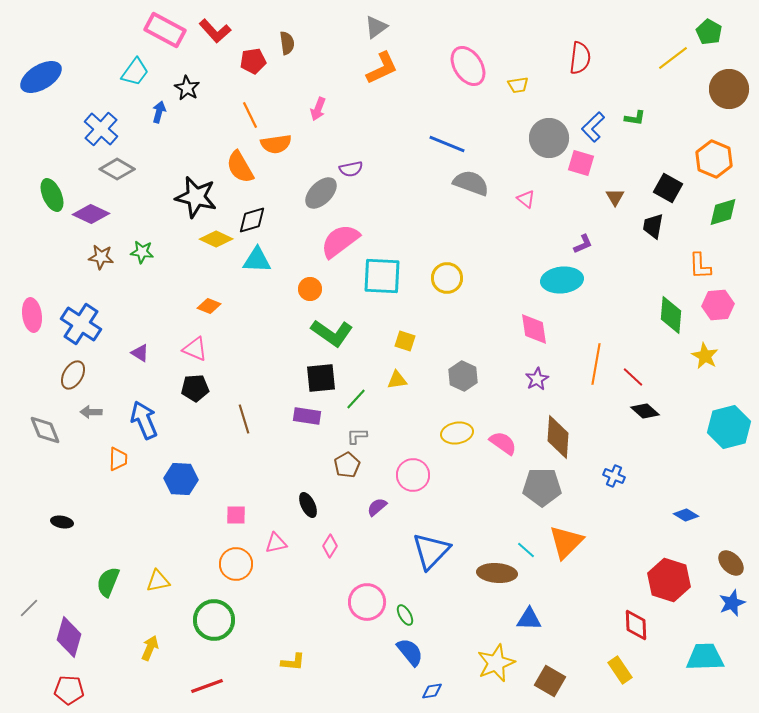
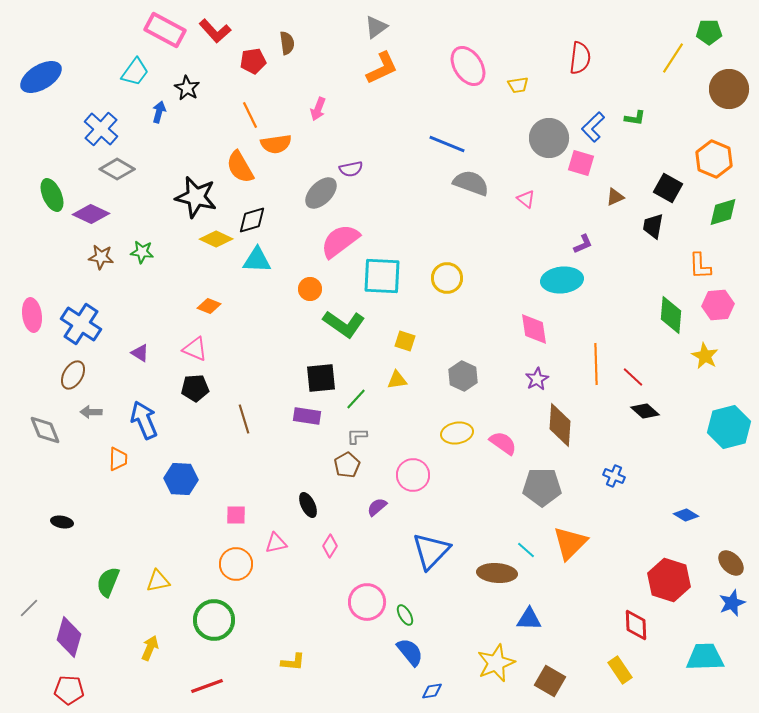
green pentagon at (709, 32): rotated 30 degrees counterclockwise
yellow line at (673, 58): rotated 20 degrees counterclockwise
brown triangle at (615, 197): rotated 36 degrees clockwise
green L-shape at (332, 333): moved 12 px right, 9 px up
orange line at (596, 364): rotated 12 degrees counterclockwise
brown diamond at (558, 437): moved 2 px right, 12 px up
orange triangle at (566, 542): moved 4 px right, 1 px down
